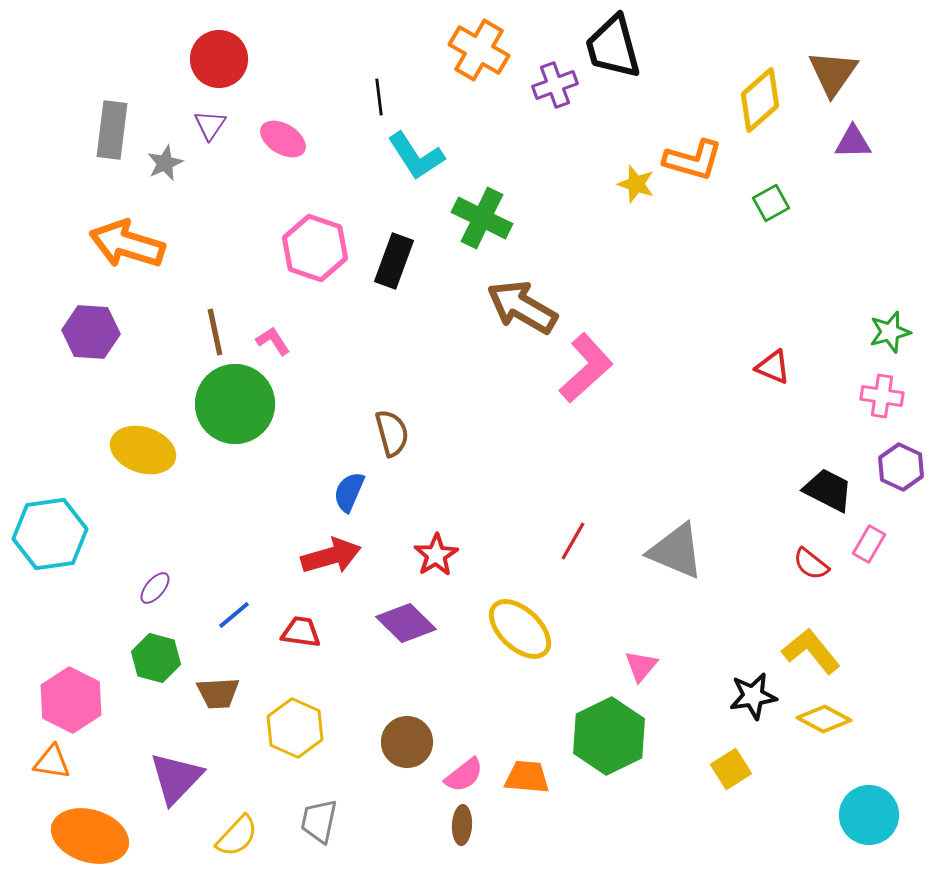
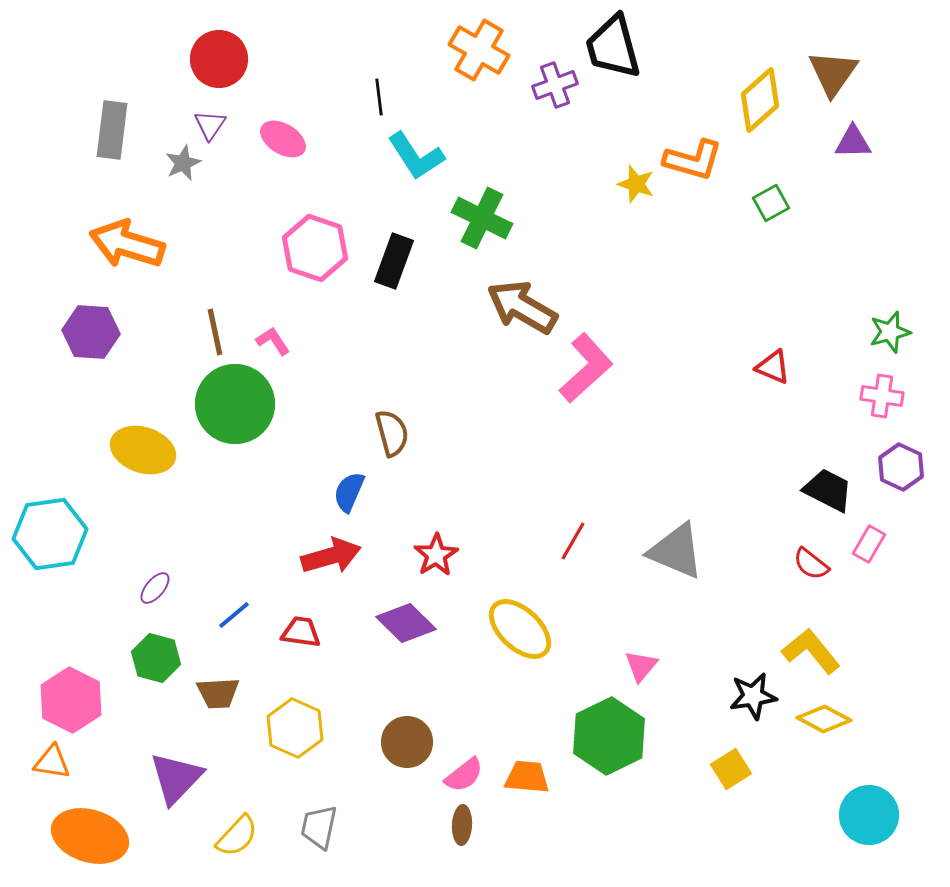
gray star at (165, 163): moved 18 px right
gray trapezoid at (319, 821): moved 6 px down
